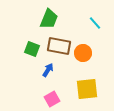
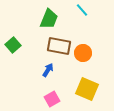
cyan line: moved 13 px left, 13 px up
green square: moved 19 px left, 4 px up; rotated 28 degrees clockwise
yellow square: rotated 30 degrees clockwise
